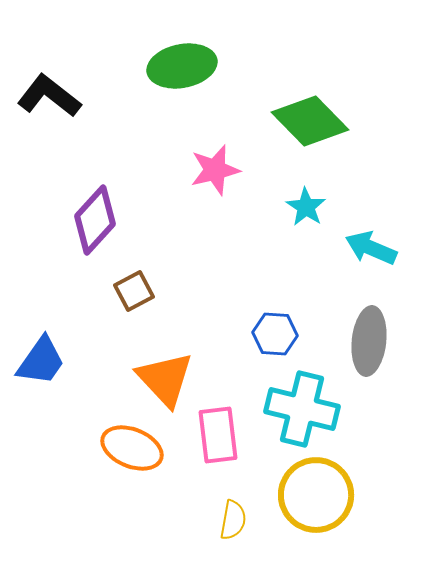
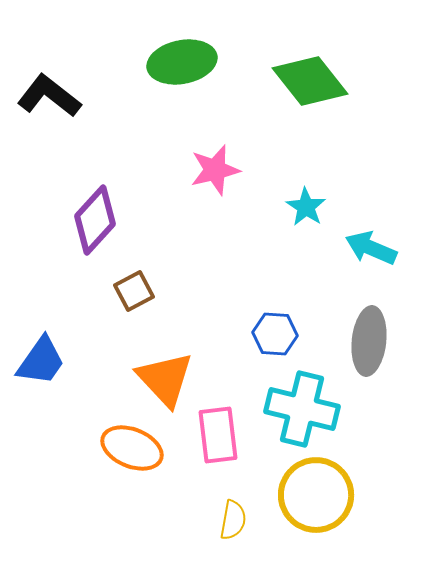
green ellipse: moved 4 px up
green diamond: moved 40 px up; rotated 6 degrees clockwise
